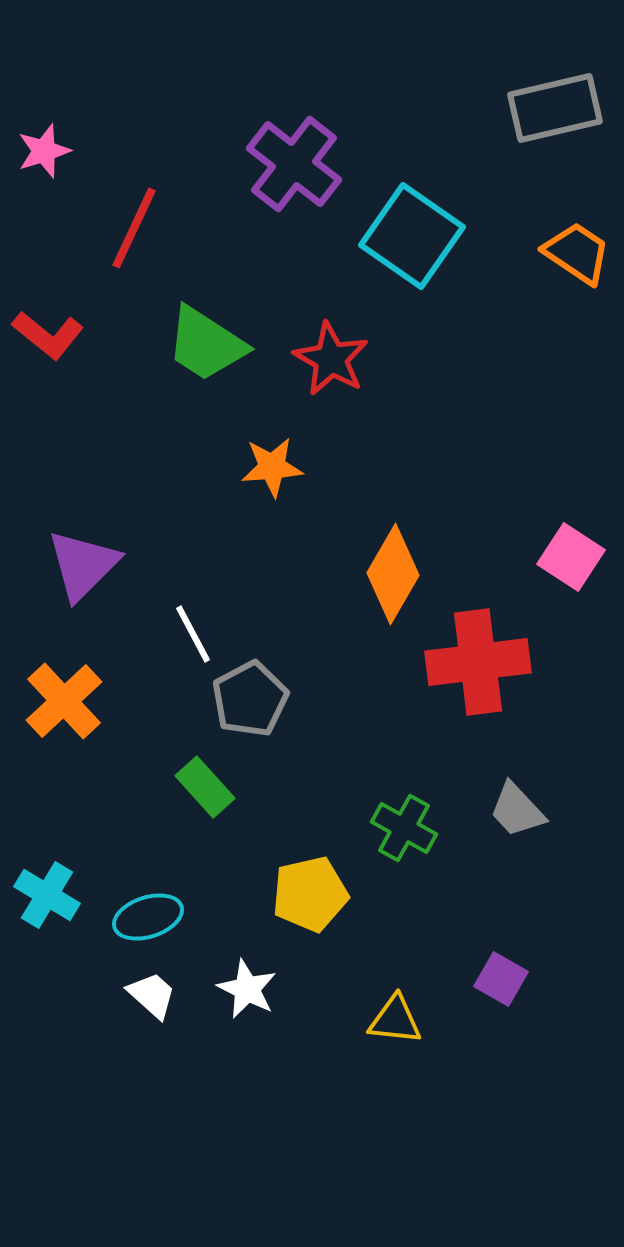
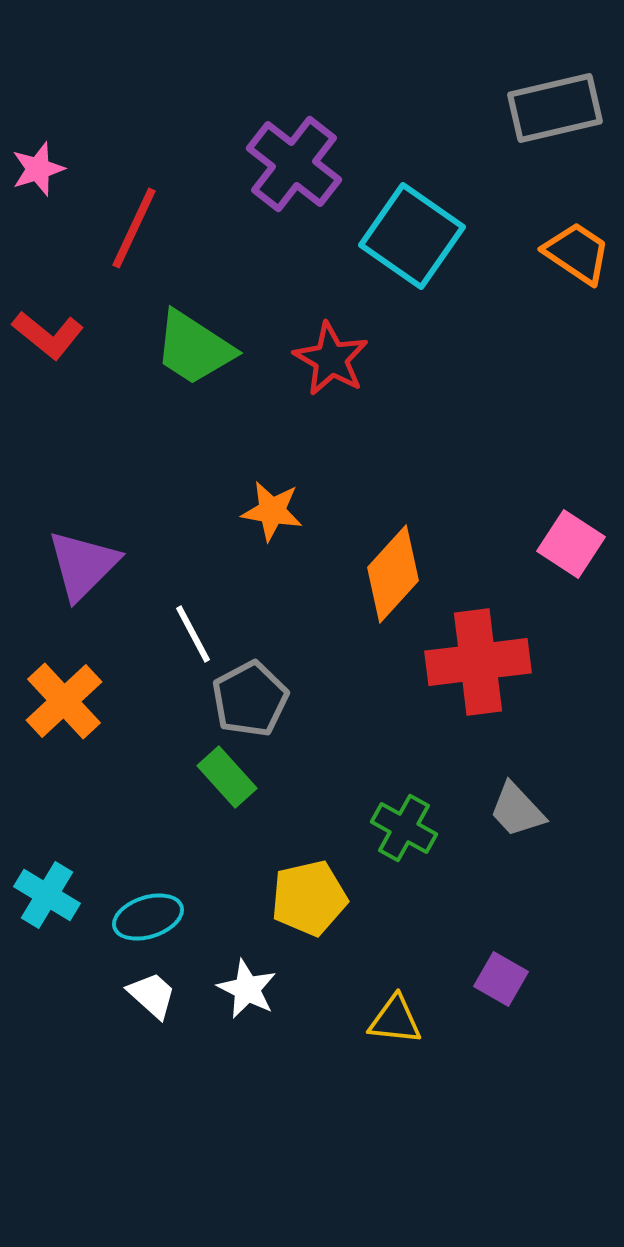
pink star: moved 6 px left, 18 px down
green trapezoid: moved 12 px left, 4 px down
orange star: moved 44 px down; rotated 14 degrees clockwise
pink square: moved 13 px up
orange diamond: rotated 12 degrees clockwise
green rectangle: moved 22 px right, 10 px up
yellow pentagon: moved 1 px left, 4 px down
